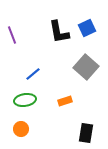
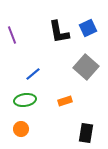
blue square: moved 1 px right
